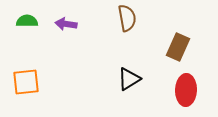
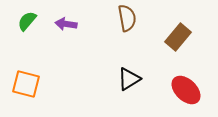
green semicircle: rotated 50 degrees counterclockwise
brown rectangle: moved 10 px up; rotated 16 degrees clockwise
orange square: moved 2 px down; rotated 20 degrees clockwise
red ellipse: rotated 48 degrees counterclockwise
